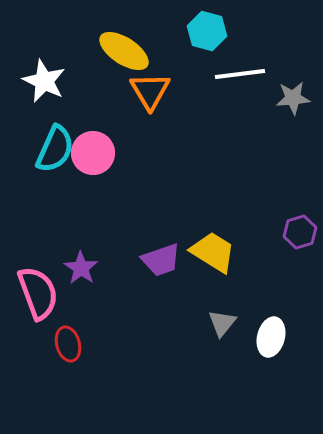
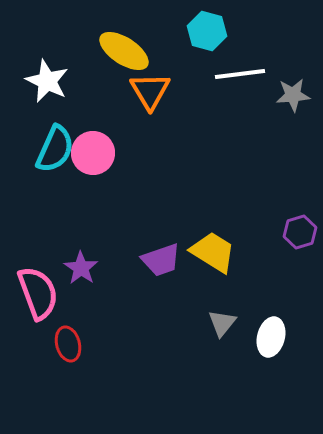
white star: moved 3 px right
gray star: moved 3 px up
